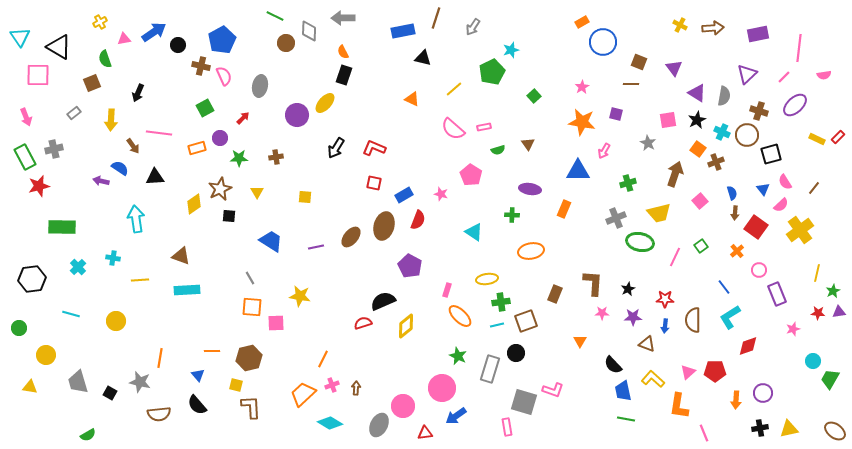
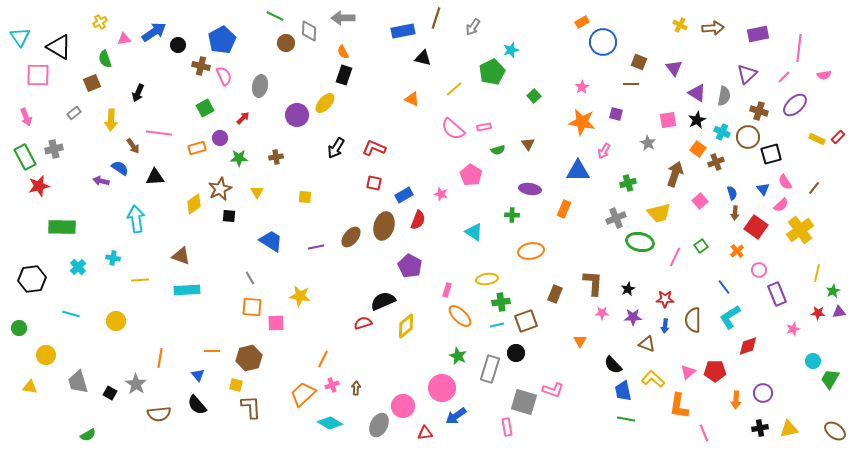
brown circle at (747, 135): moved 1 px right, 2 px down
gray star at (140, 382): moved 4 px left, 2 px down; rotated 20 degrees clockwise
